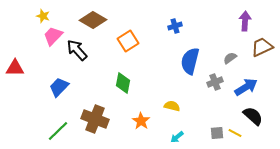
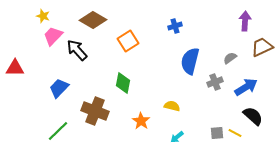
blue trapezoid: moved 1 px down
brown cross: moved 8 px up
